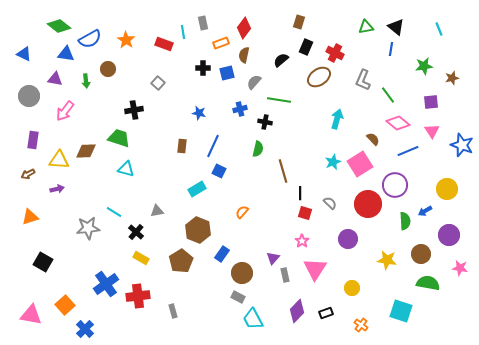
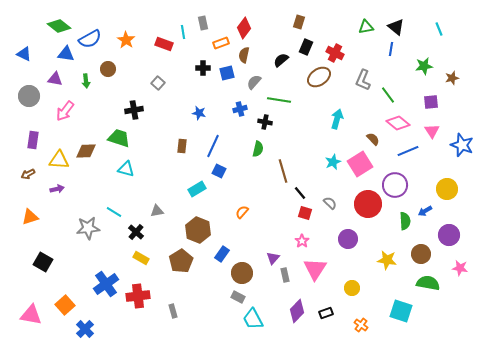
black line at (300, 193): rotated 40 degrees counterclockwise
